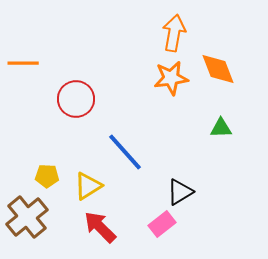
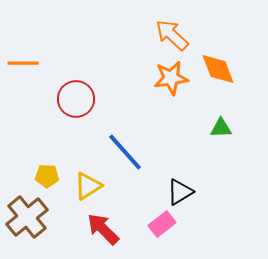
orange arrow: moved 2 px left, 2 px down; rotated 57 degrees counterclockwise
red arrow: moved 3 px right, 2 px down
